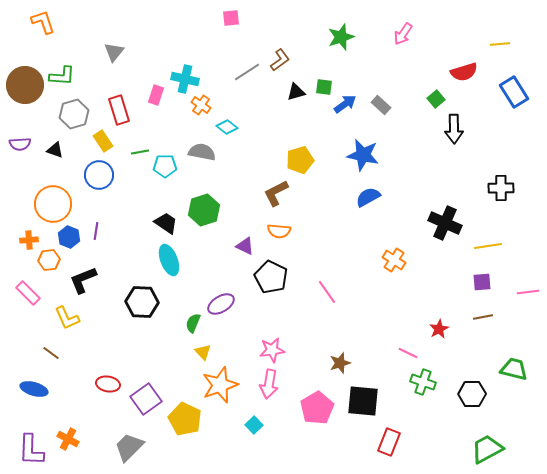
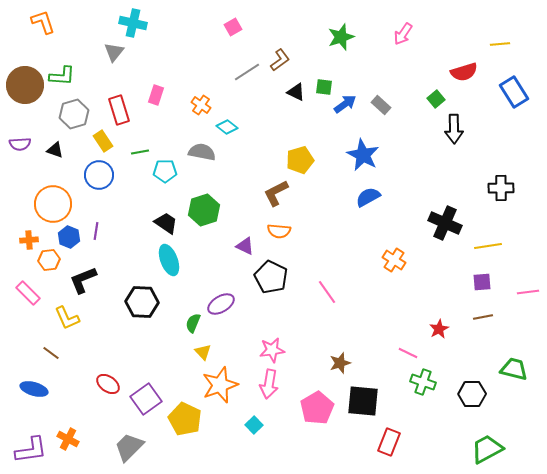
pink square at (231, 18): moved 2 px right, 9 px down; rotated 24 degrees counterclockwise
cyan cross at (185, 79): moved 52 px left, 56 px up
black triangle at (296, 92): rotated 42 degrees clockwise
blue star at (363, 155): rotated 16 degrees clockwise
cyan pentagon at (165, 166): moved 5 px down
red ellipse at (108, 384): rotated 25 degrees clockwise
purple L-shape at (31, 450): rotated 100 degrees counterclockwise
